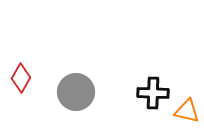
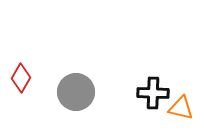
orange triangle: moved 6 px left, 3 px up
